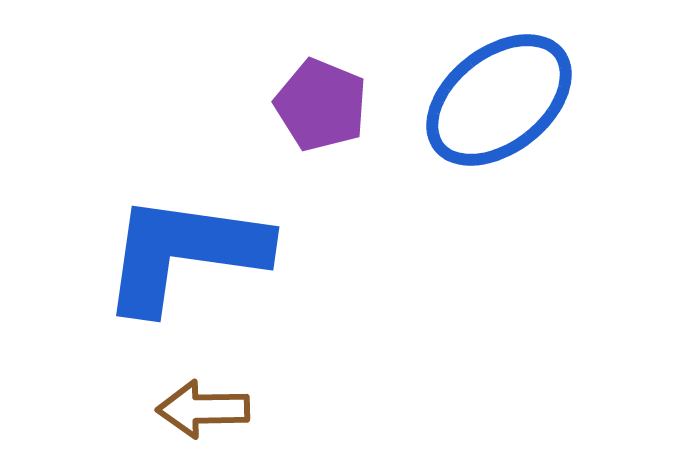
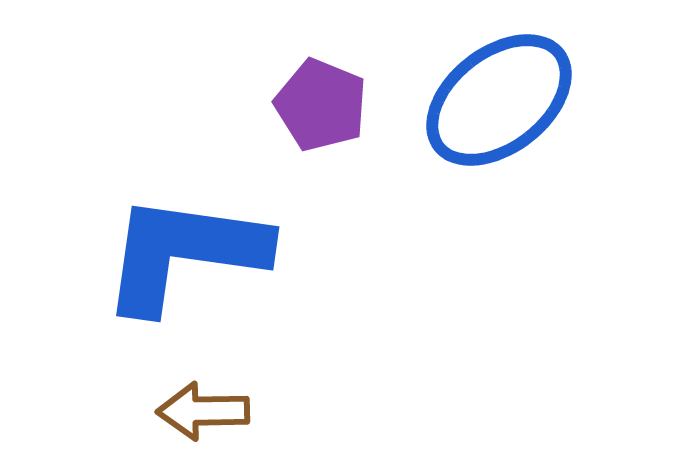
brown arrow: moved 2 px down
